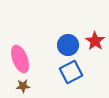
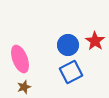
brown star: moved 1 px right, 1 px down; rotated 16 degrees counterclockwise
